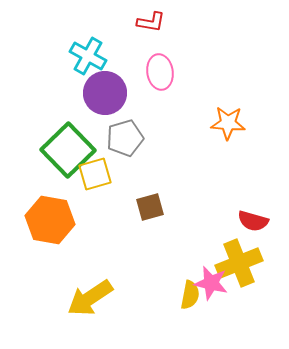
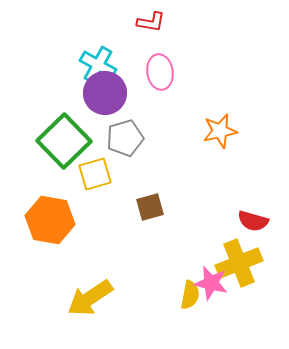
cyan cross: moved 10 px right, 9 px down
orange star: moved 8 px left, 8 px down; rotated 16 degrees counterclockwise
green square: moved 4 px left, 9 px up
